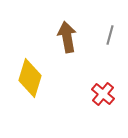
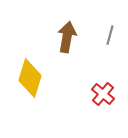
brown arrow: rotated 20 degrees clockwise
